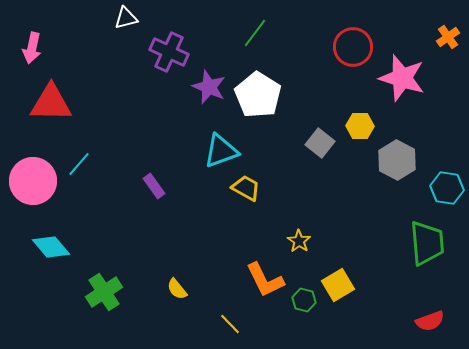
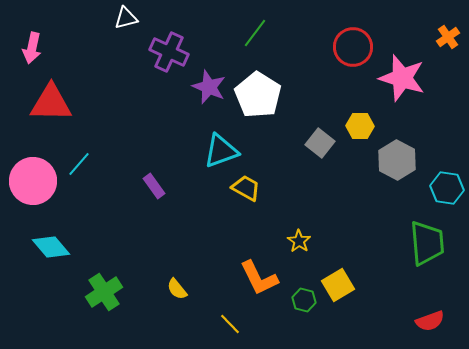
orange L-shape: moved 6 px left, 2 px up
